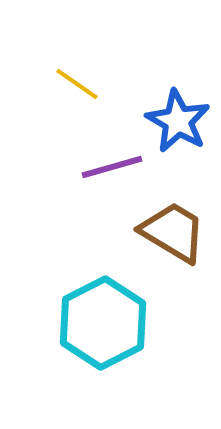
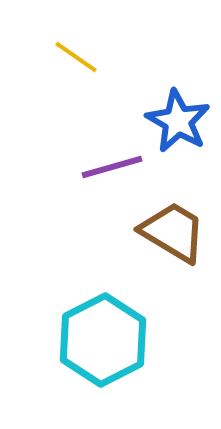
yellow line: moved 1 px left, 27 px up
cyan hexagon: moved 17 px down
